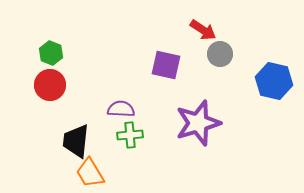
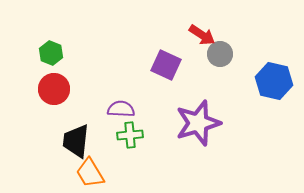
red arrow: moved 1 px left, 5 px down
purple square: rotated 12 degrees clockwise
red circle: moved 4 px right, 4 px down
